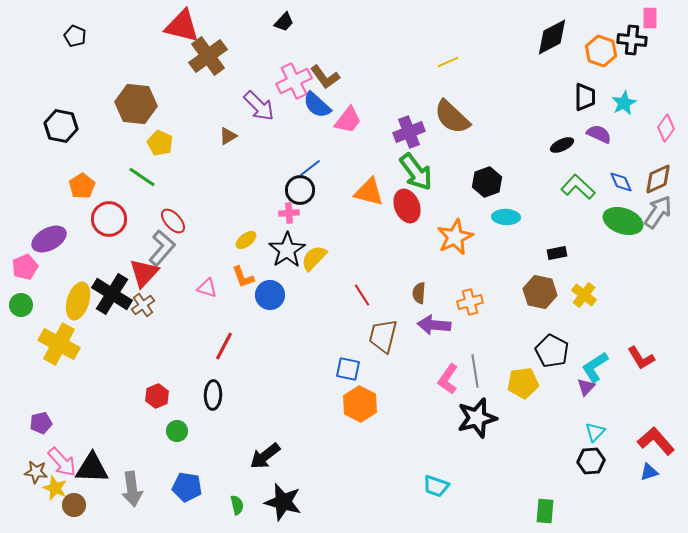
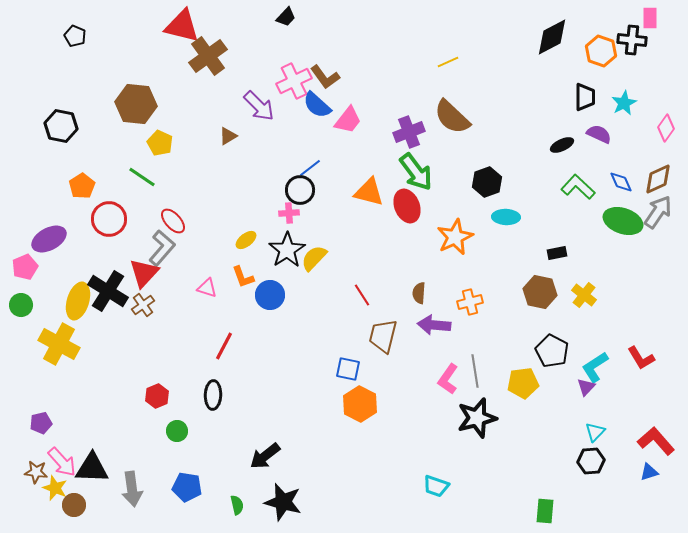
black trapezoid at (284, 22): moved 2 px right, 5 px up
black cross at (112, 294): moved 4 px left, 3 px up
